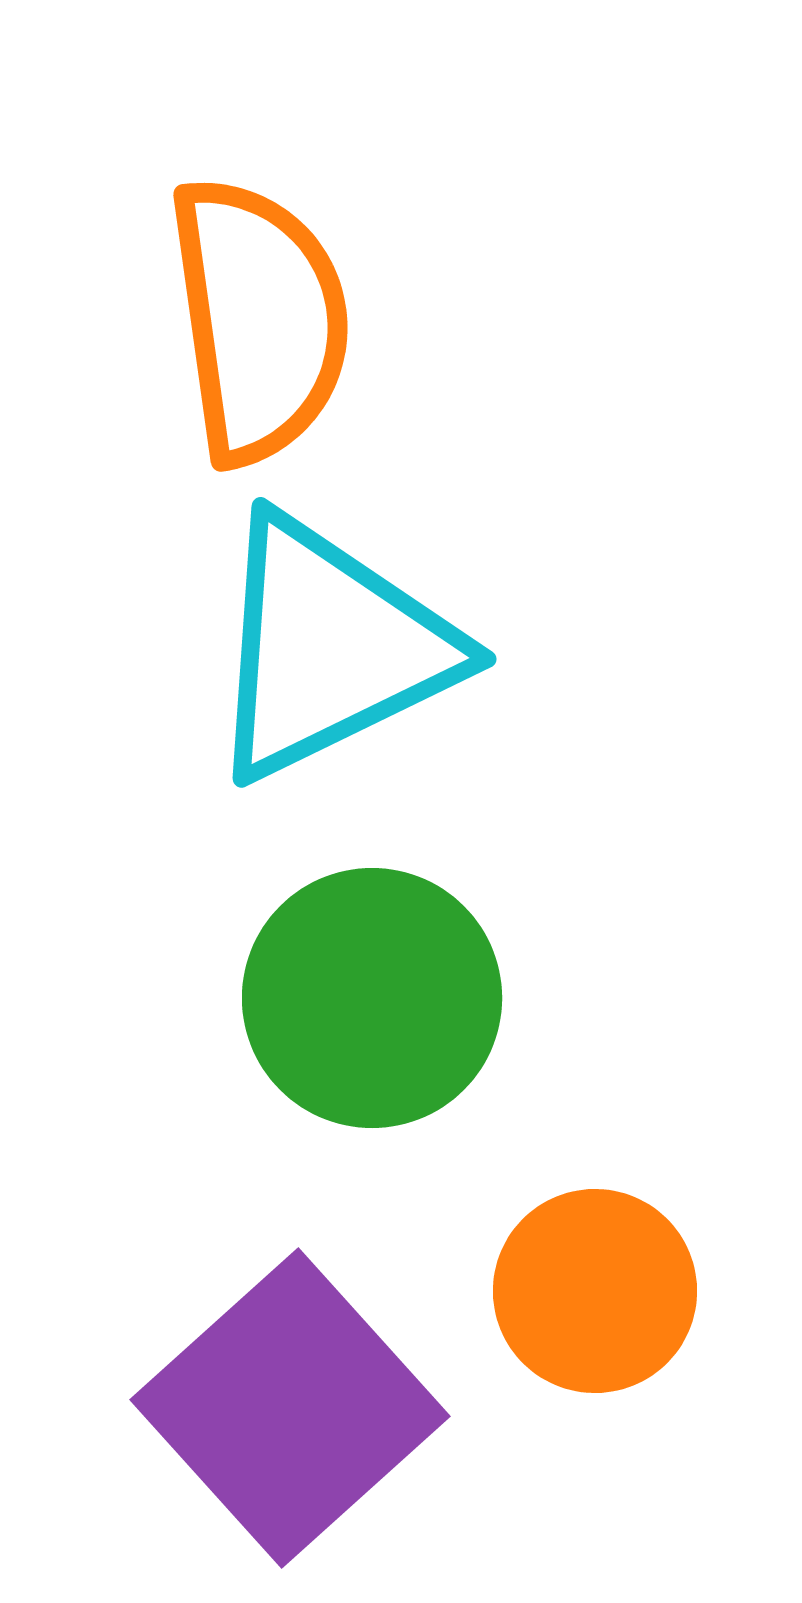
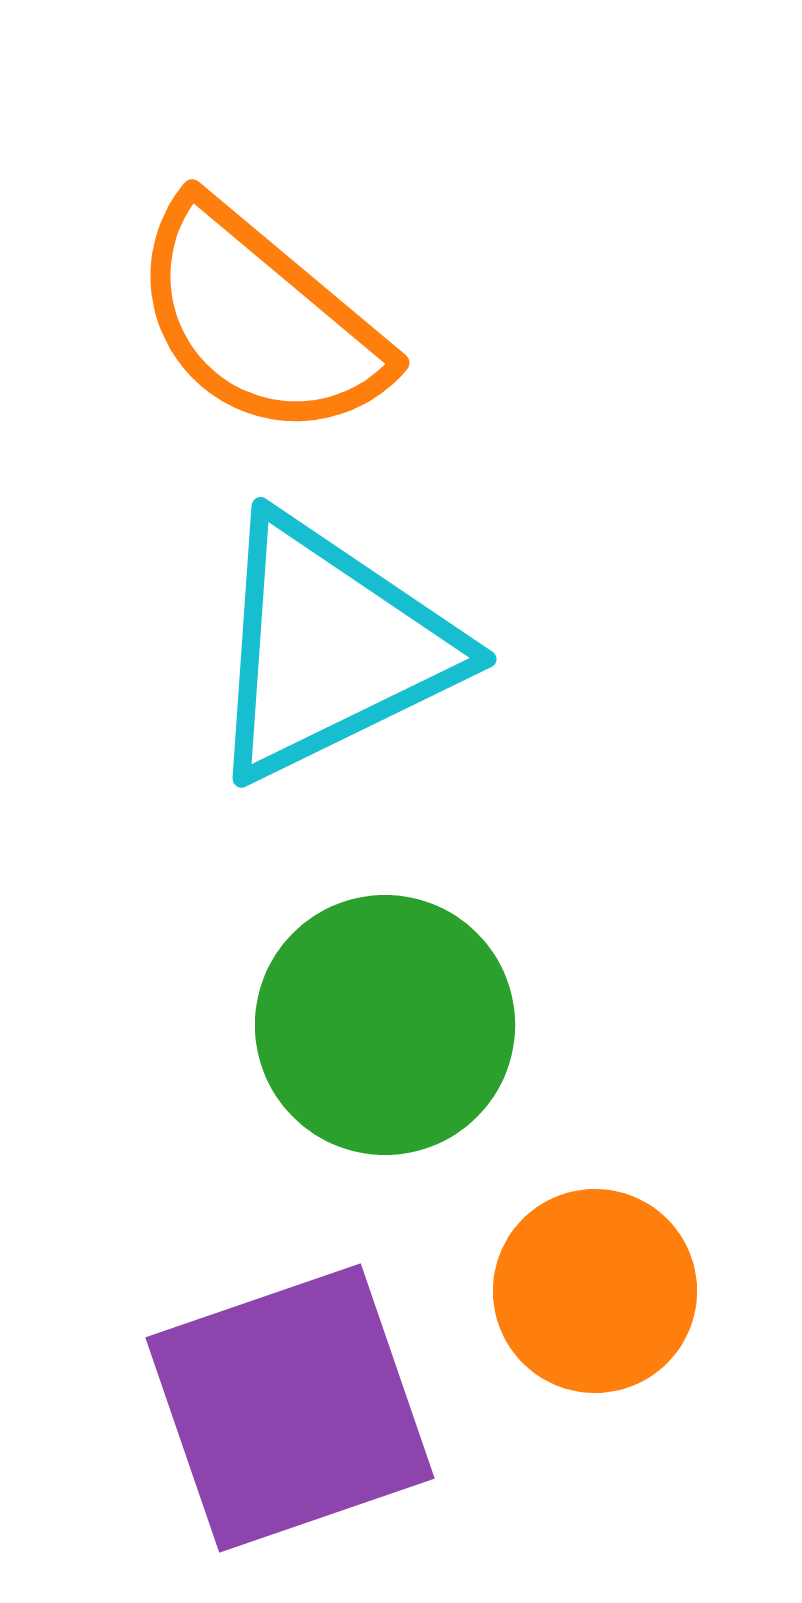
orange semicircle: rotated 138 degrees clockwise
green circle: moved 13 px right, 27 px down
purple square: rotated 23 degrees clockwise
